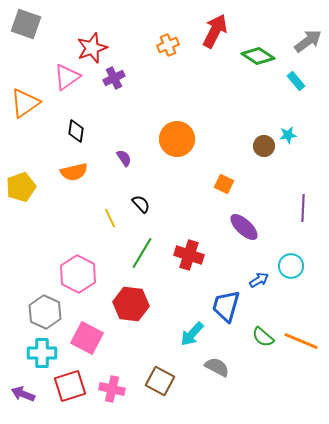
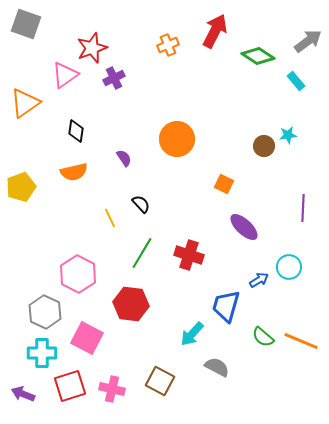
pink triangle: moved 2 px left, 2 px up
cyan circle: moved 2 px left, 1 px down
